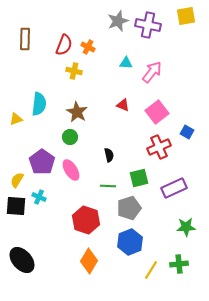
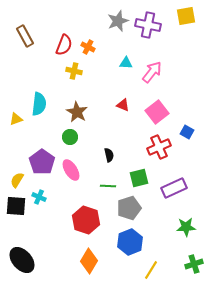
brown rectangle: moved 3 px up; rotated 30 degrees counterclockwise
green cross: moved 15 px right; rotated 12 degrees counterclockwise
